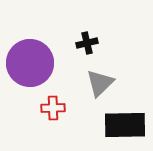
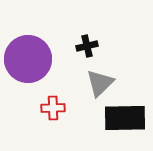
black cross: moved 3 px down
purple circle: moved 2 px left, 4 px up
black rectangle: moved 7 px up
